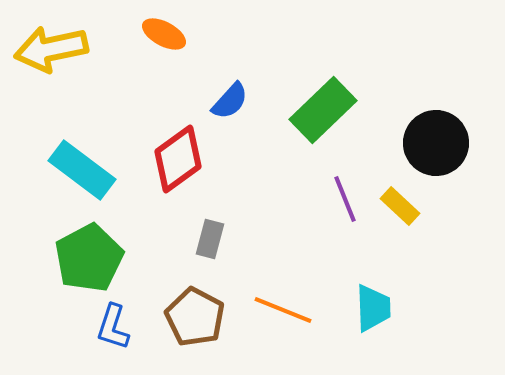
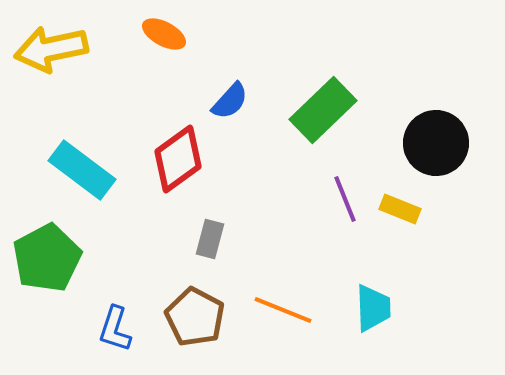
yellow rectangle: moved 3 px down; rotated 21 degrees counterclockwise
green pentagon: moved 42 px left
blue L-shape: moved 2 px right, 2 px down
